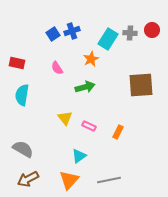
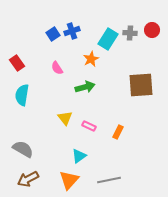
red rectangle: rotated 42 degrees clockwise
